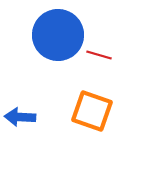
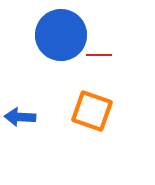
blue circle: moved 3 px right
red line: rotated 15 degrees counterclockwise
